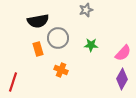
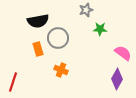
green star: moved 9 px right, 16 px up
pink semicircle: rotated 96 degrees counterclockwise
purple diamond: moved 5 px left
